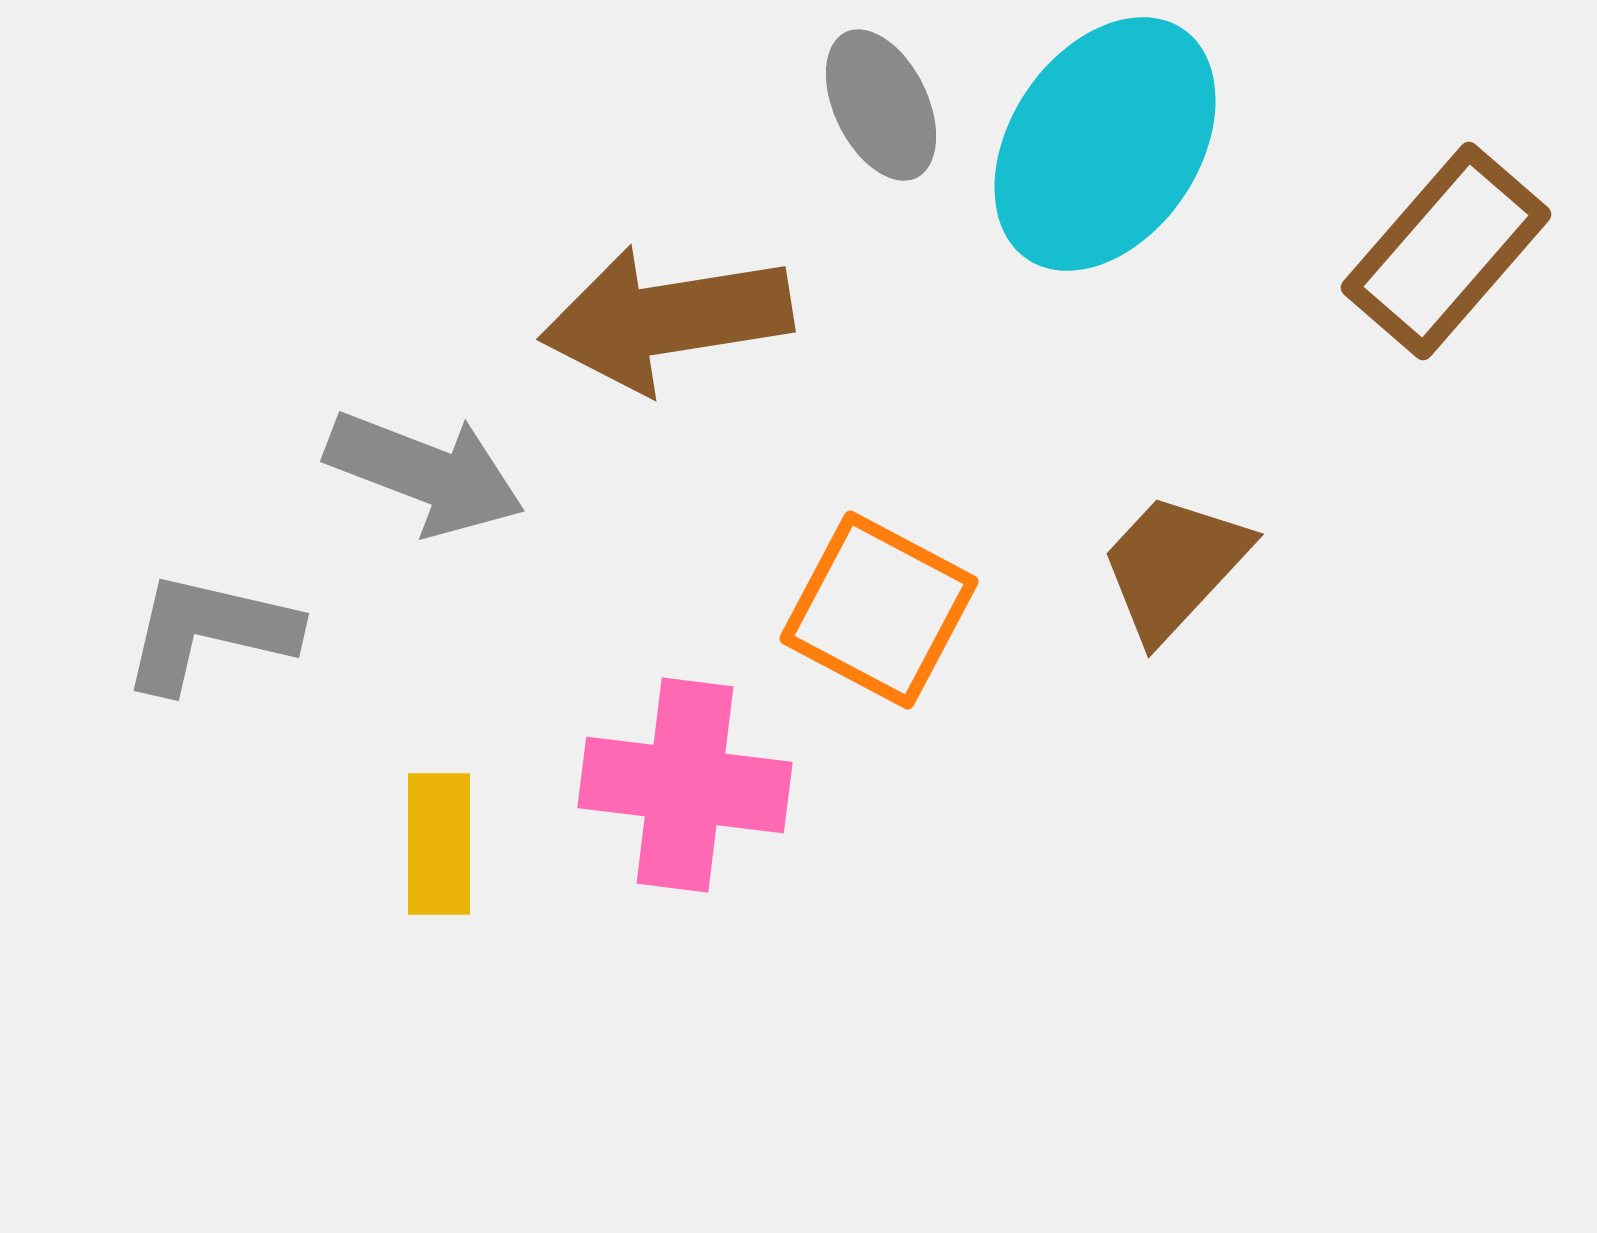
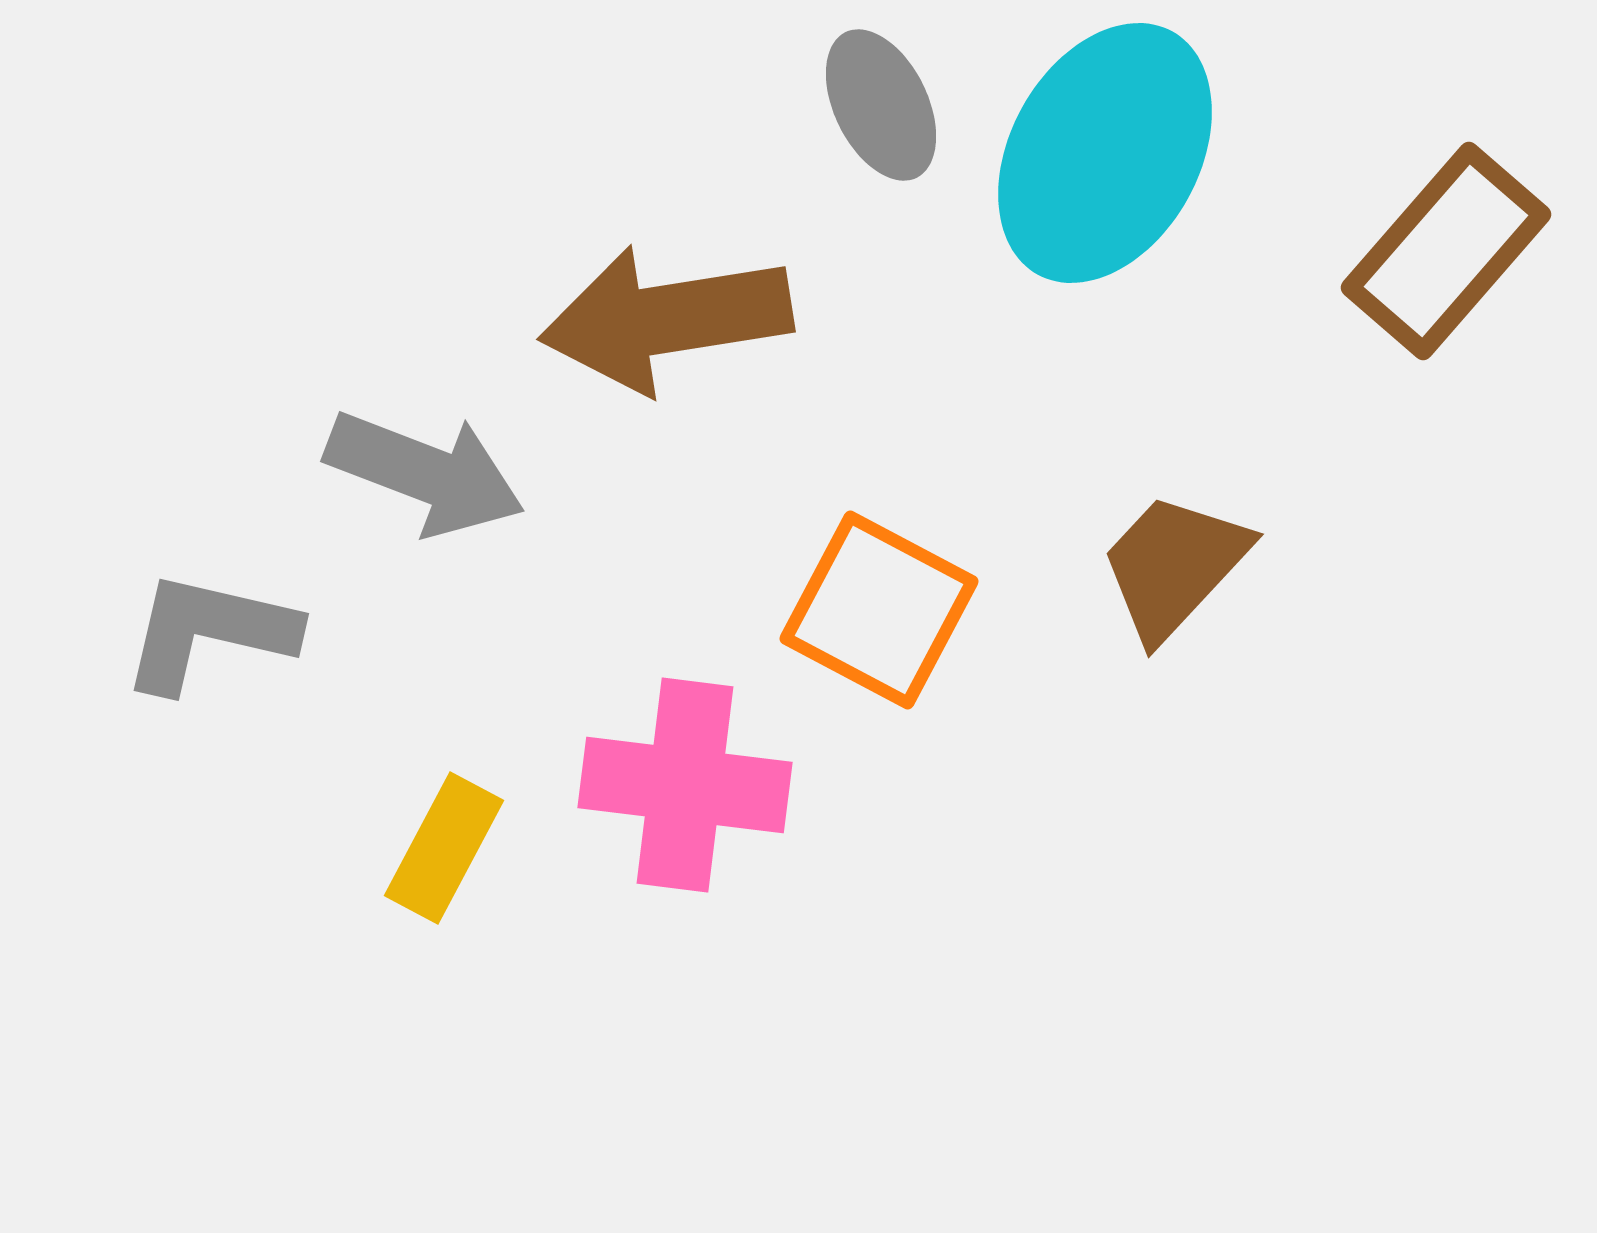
cyan ellipse: moved 9 px down; rotated 5 degrees counterclockwise
yellow rectangle: moved 5 px right, 4 px down; rotated 28 degrees clockwise
